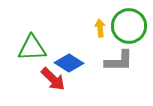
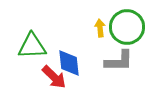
green circle: moved 2 px left, 1 px down
green triangle: moved 2 px up
blue diamond: rotated 52 degrees clockwise
red arrow: moved 1 px right, 2 px up
